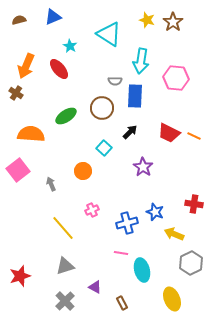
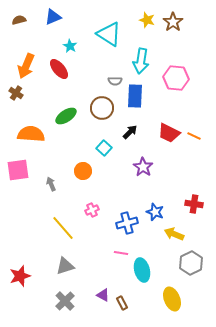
pink square: rotated 30 degrees clockwise
purple triangle: moved 8 px right, 8 px down
